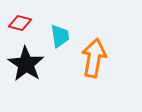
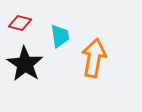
black star: moved 1 px left
